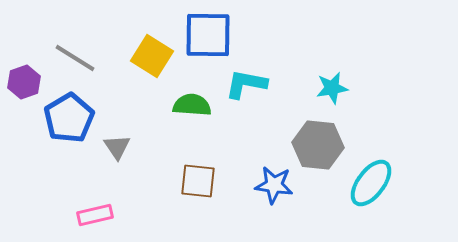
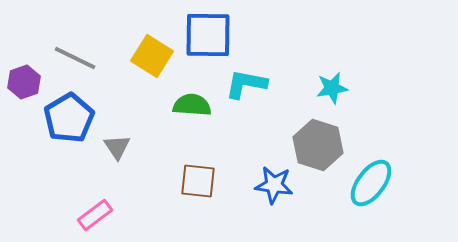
gray line: rotated 6 degrees counterclockwise
gray hexagon: rotated 12 degrees clockwise
pink rectangle: rotated 24 degrees counterclockwise
